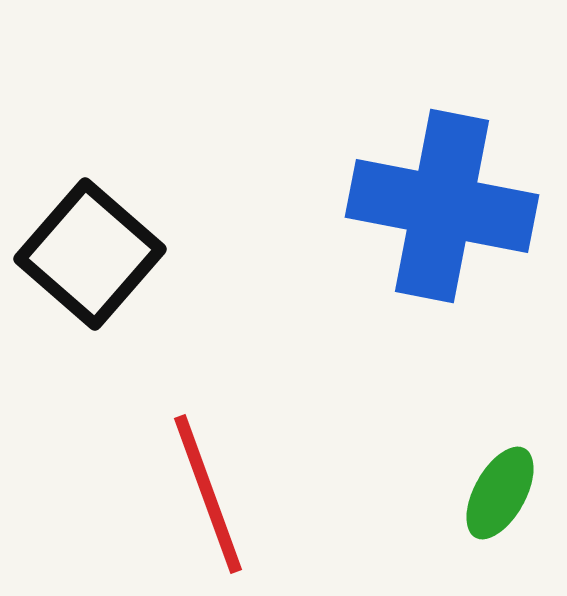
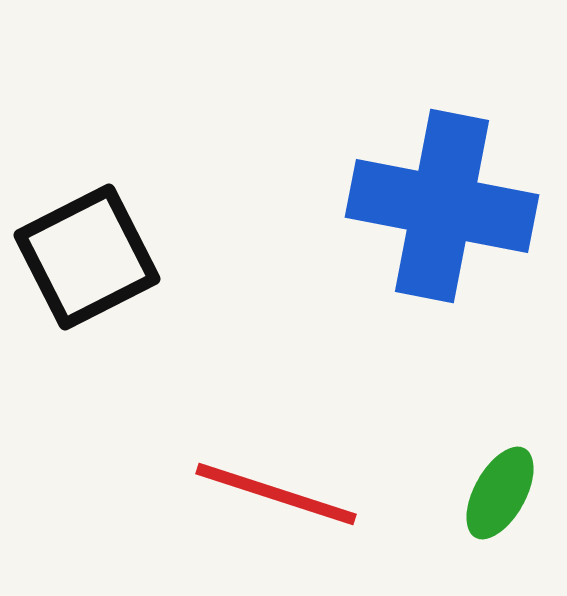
black square: moved 3 px left, 3 px down; rotated 22 degrees clockwise
red line: moved 68 px right; rotated 52 degrees counterclockwise
